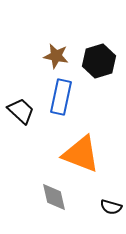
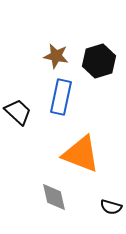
black trapezoid: moved 3 px left, 1 px down
